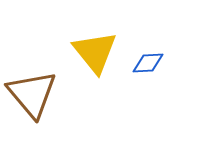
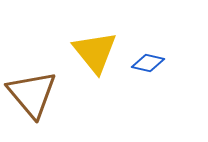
blue diamond: rotated 16 degrees clockwise
